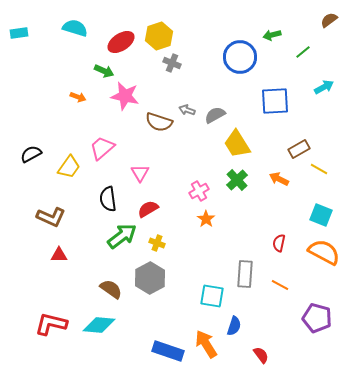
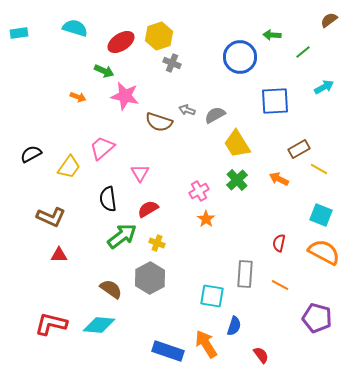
green arrow at (272, 35): rotated 18 degrees clockwise
